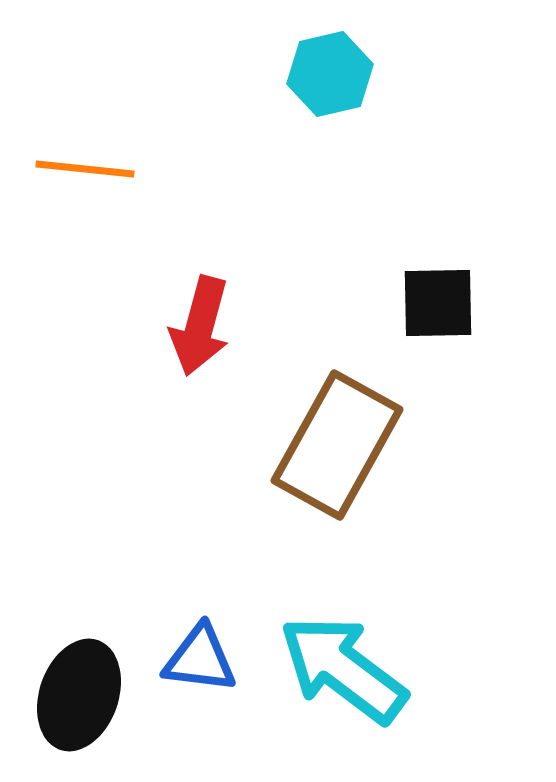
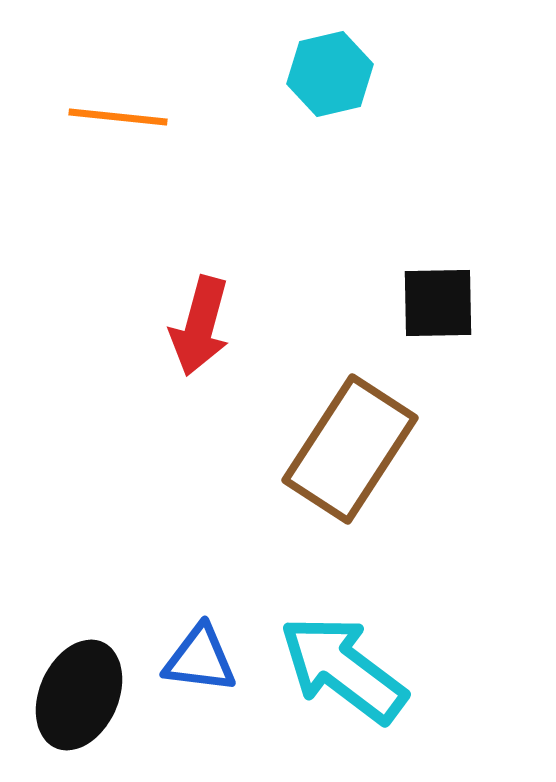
orange line: moved 33 px right, 52 px up
brown rectangle: moved 13 px right, 4 px down; rotated 4 degrees clockwise
black ellipse: rotated 5 degrees clockwise
